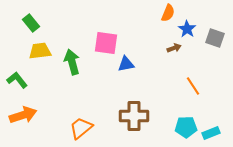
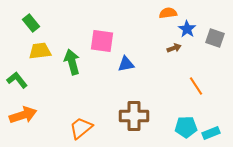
orange semicircle: rotated 120 degrees counterclockwise
pink square: moved 4 px left, 2 px up
orange line: moved 3 px right
